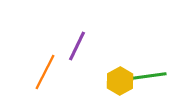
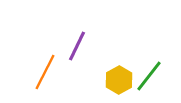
green line: rotated 44 degrees counterclockwise
yellow hexagon: moved 1 px left, 1 px up
